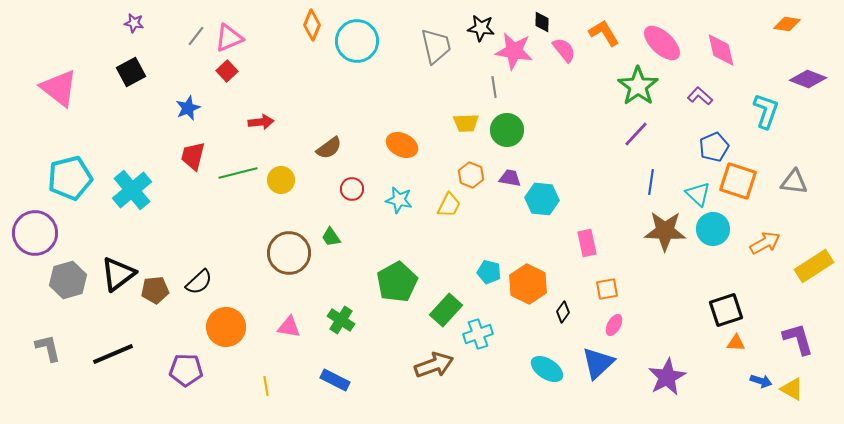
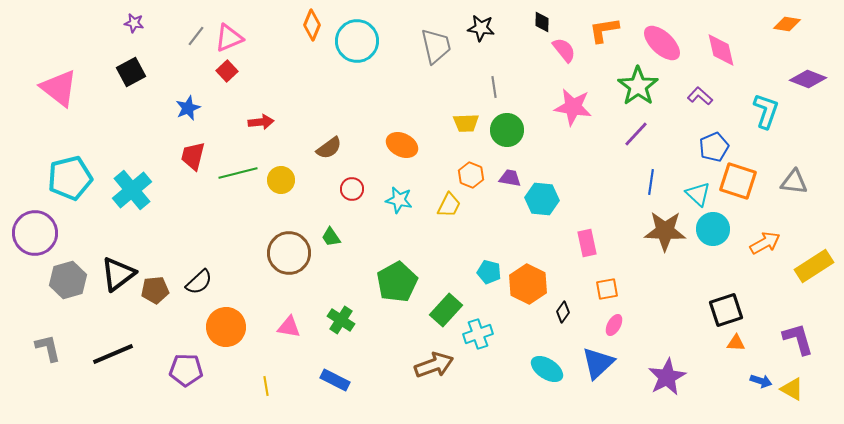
orange L-shape at (604, 33): moved 3 px up; rotated 68 degrees counterclockwise
pink star at (514, 51): moved 59 px right, 56 px down
